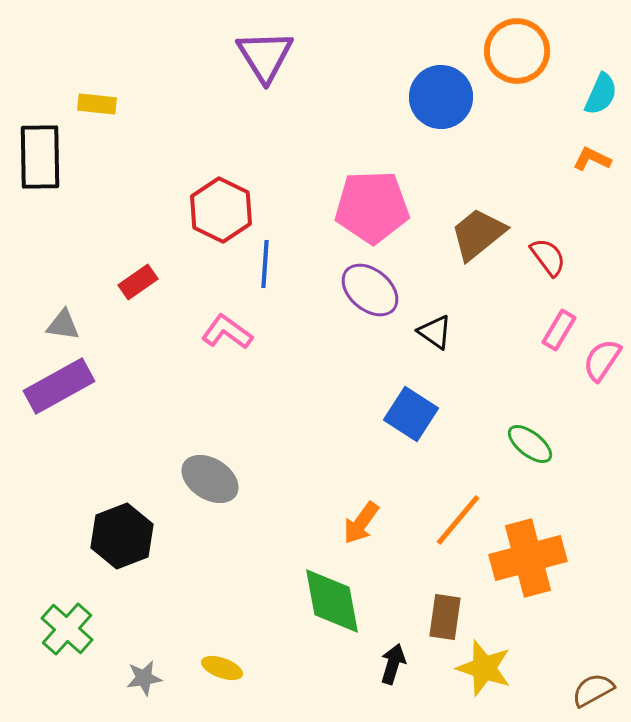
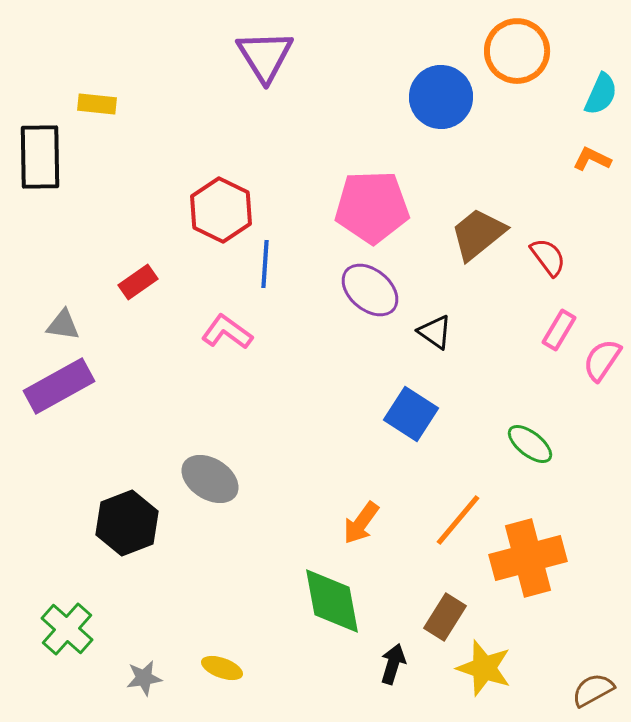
black hexagon: moved 5 px right, 13 px up
brown rectangle: rotated 24 degrees clockwise
